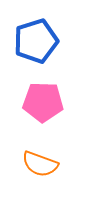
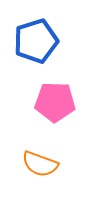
pink pentagon: moved 12 px right
